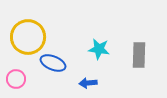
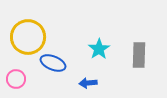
cyan star: rotated 30 degrees clockwise
